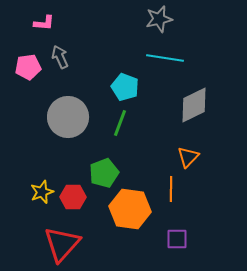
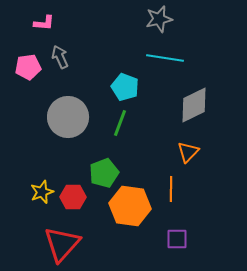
orange triangle: moved 5 px up
orange hexagon: moved 3 px up
